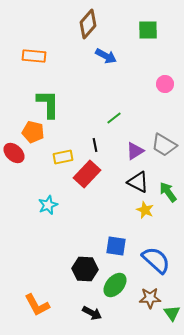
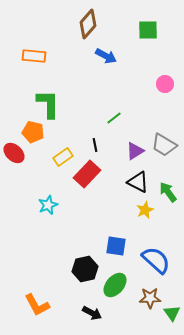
yellow rectangle: rotated 24 degrees counterclockwise
yellow star: rotated 24 degrees clockwise
black hexagon: rotated 15 degrees counterclockwise
